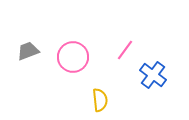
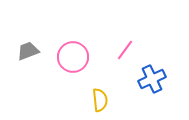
blue cross: moved 1 px left, 4 px down; rotated 28 degrees clockwise
